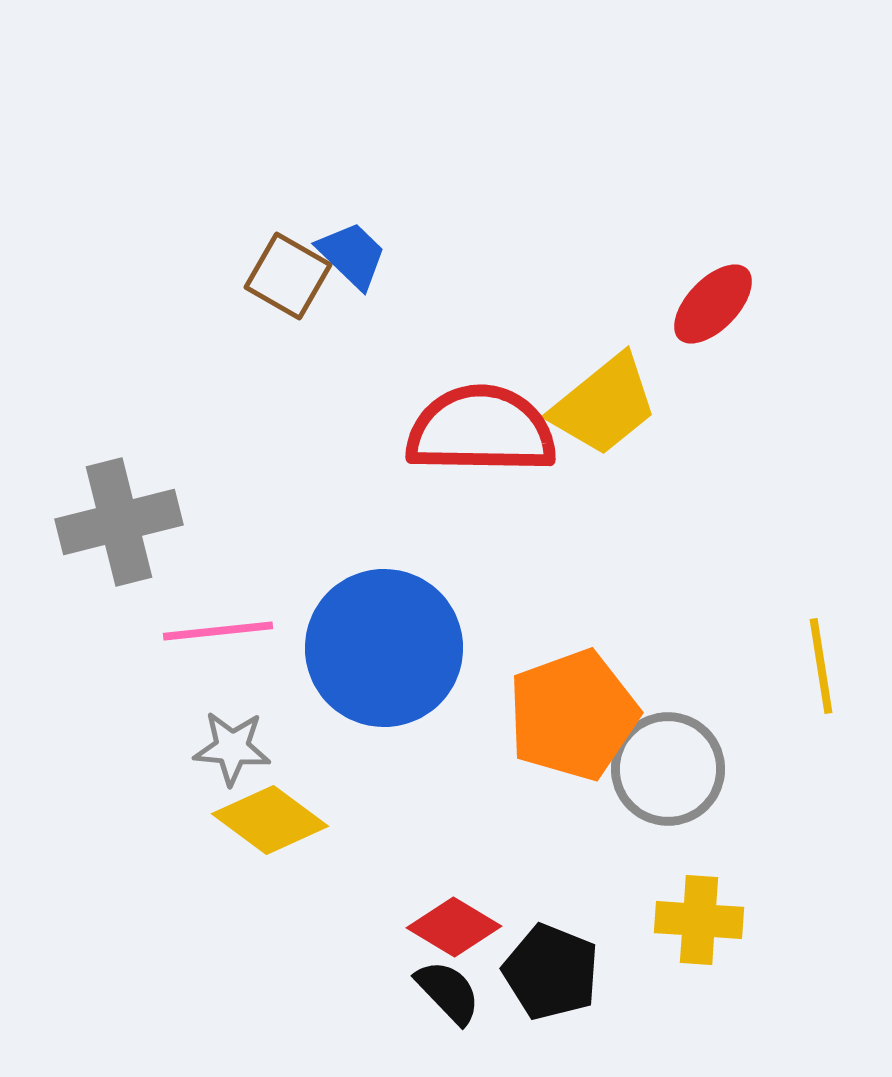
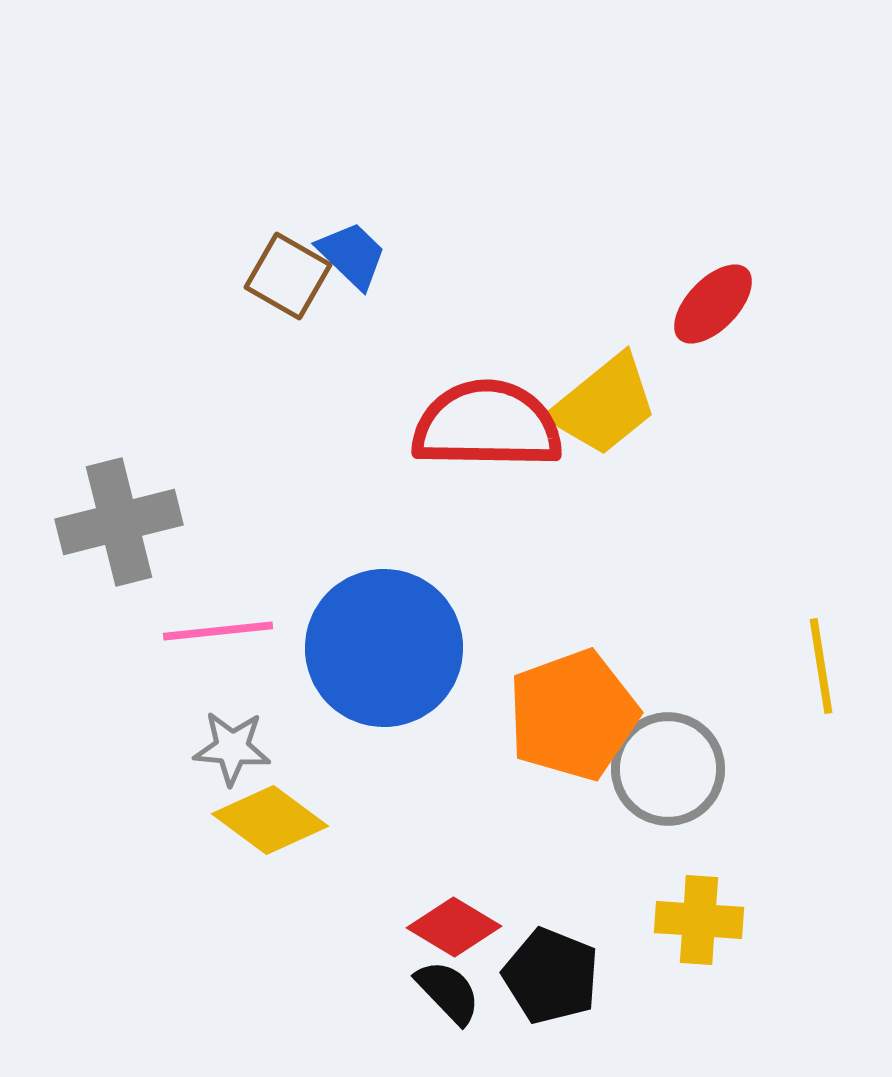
red semicircle: moved 6 px right, 5 px up
black pentagon: moved 4 px down
